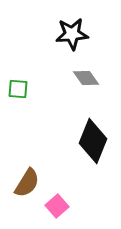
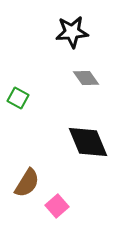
black star: moved 2 px up
green square: moved 9 px down; rotated 25 degrees clockwise
black diamond: moved 5 px left, 1 px down; rotated 45 degrees counterclockwise
